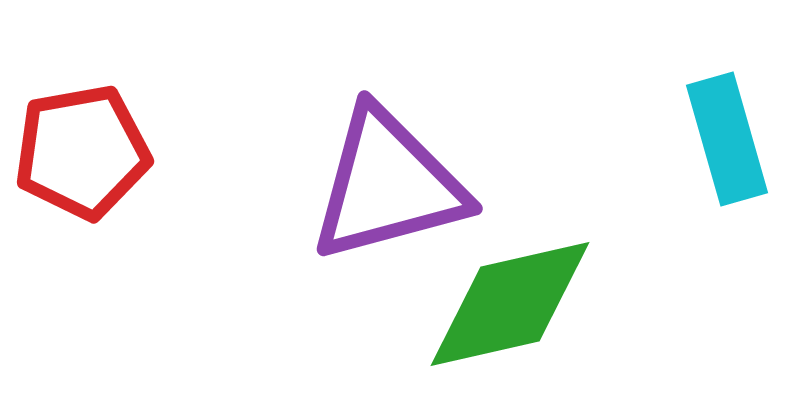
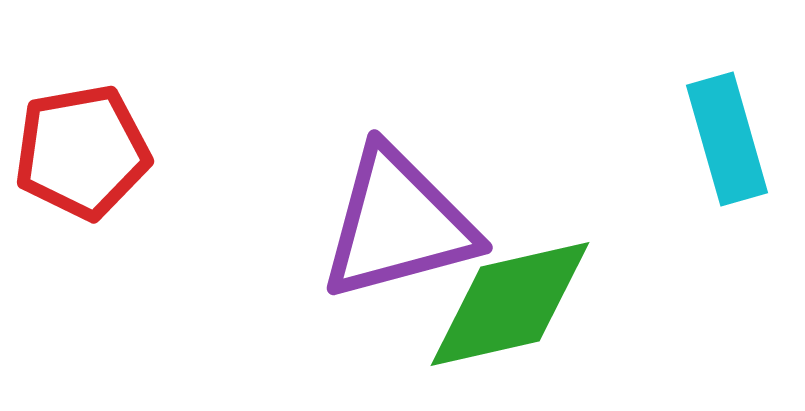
purple triangle: moved 10 px right, 39 px down
